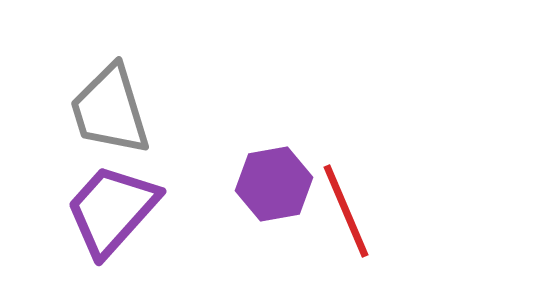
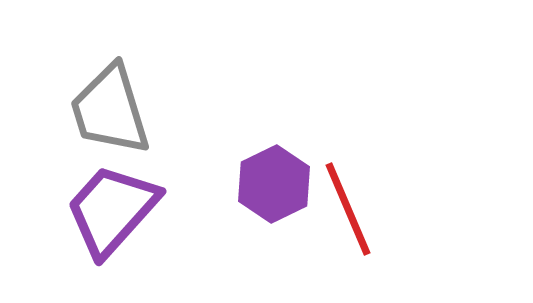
purple hexagon: rotated 16 degrees counterclockwise
red line: moved 2 px right, 2 px up
